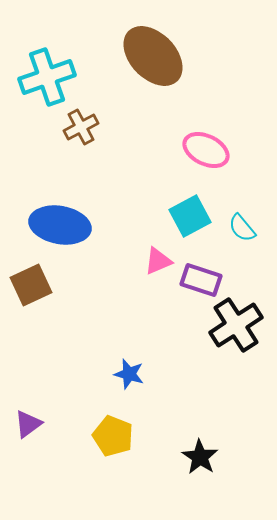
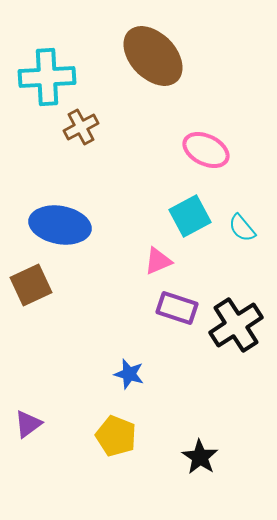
cyan cross: rotated 16 degrees clockwise
purple rectangle: moved 24 px left, 28 px down
yellow pentagon: moved 3 px right
